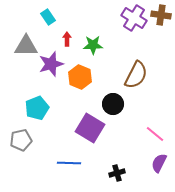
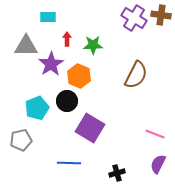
cyan rectangle: rotated 56 degrees counterclockwise
purple star: rotated 15 degrees counterclockwise
orange hexagon: moved 1 px left, 1 px up
black circle: moved 46 px left, 3 px up
pink line: rotated 18 degrees counterclockwise
purple semicircle: moved 1 px left, 1 px down
